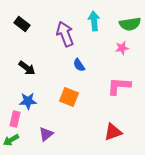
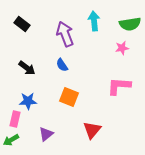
blue semicircle: moved 17 px left
red triangle: moved 21 px left, 2 px up; rotated 30 degrees counterclockwise
